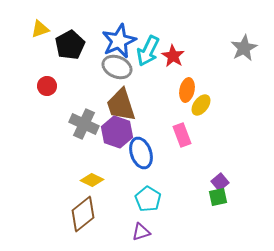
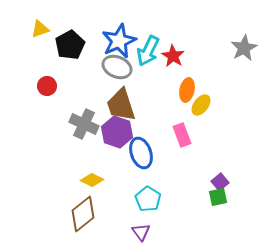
purple triangle: rotated 48 degrees counterclockwise
